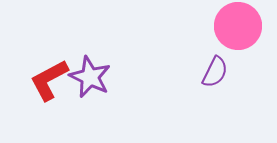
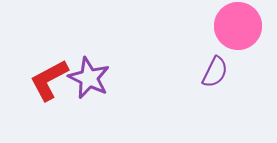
purple star: moved 1 px left, 1 px down
